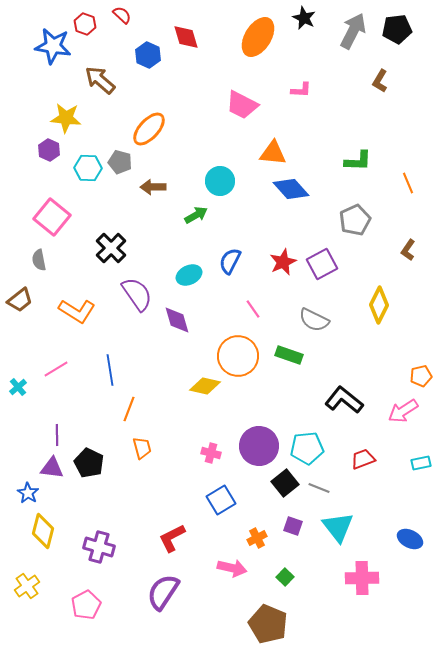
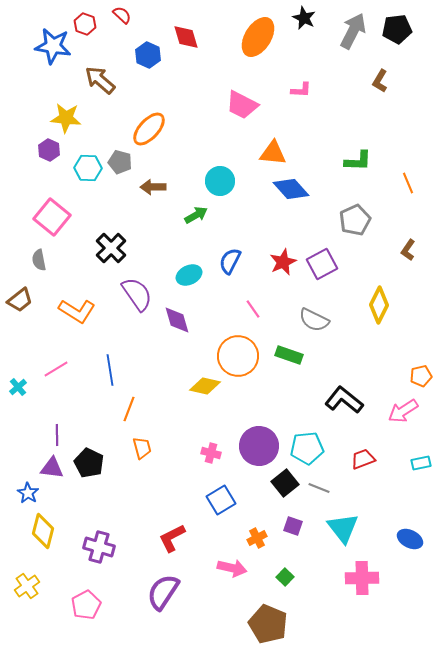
cyan triangle at (338, 527): moved 5 px right, 1 px down
